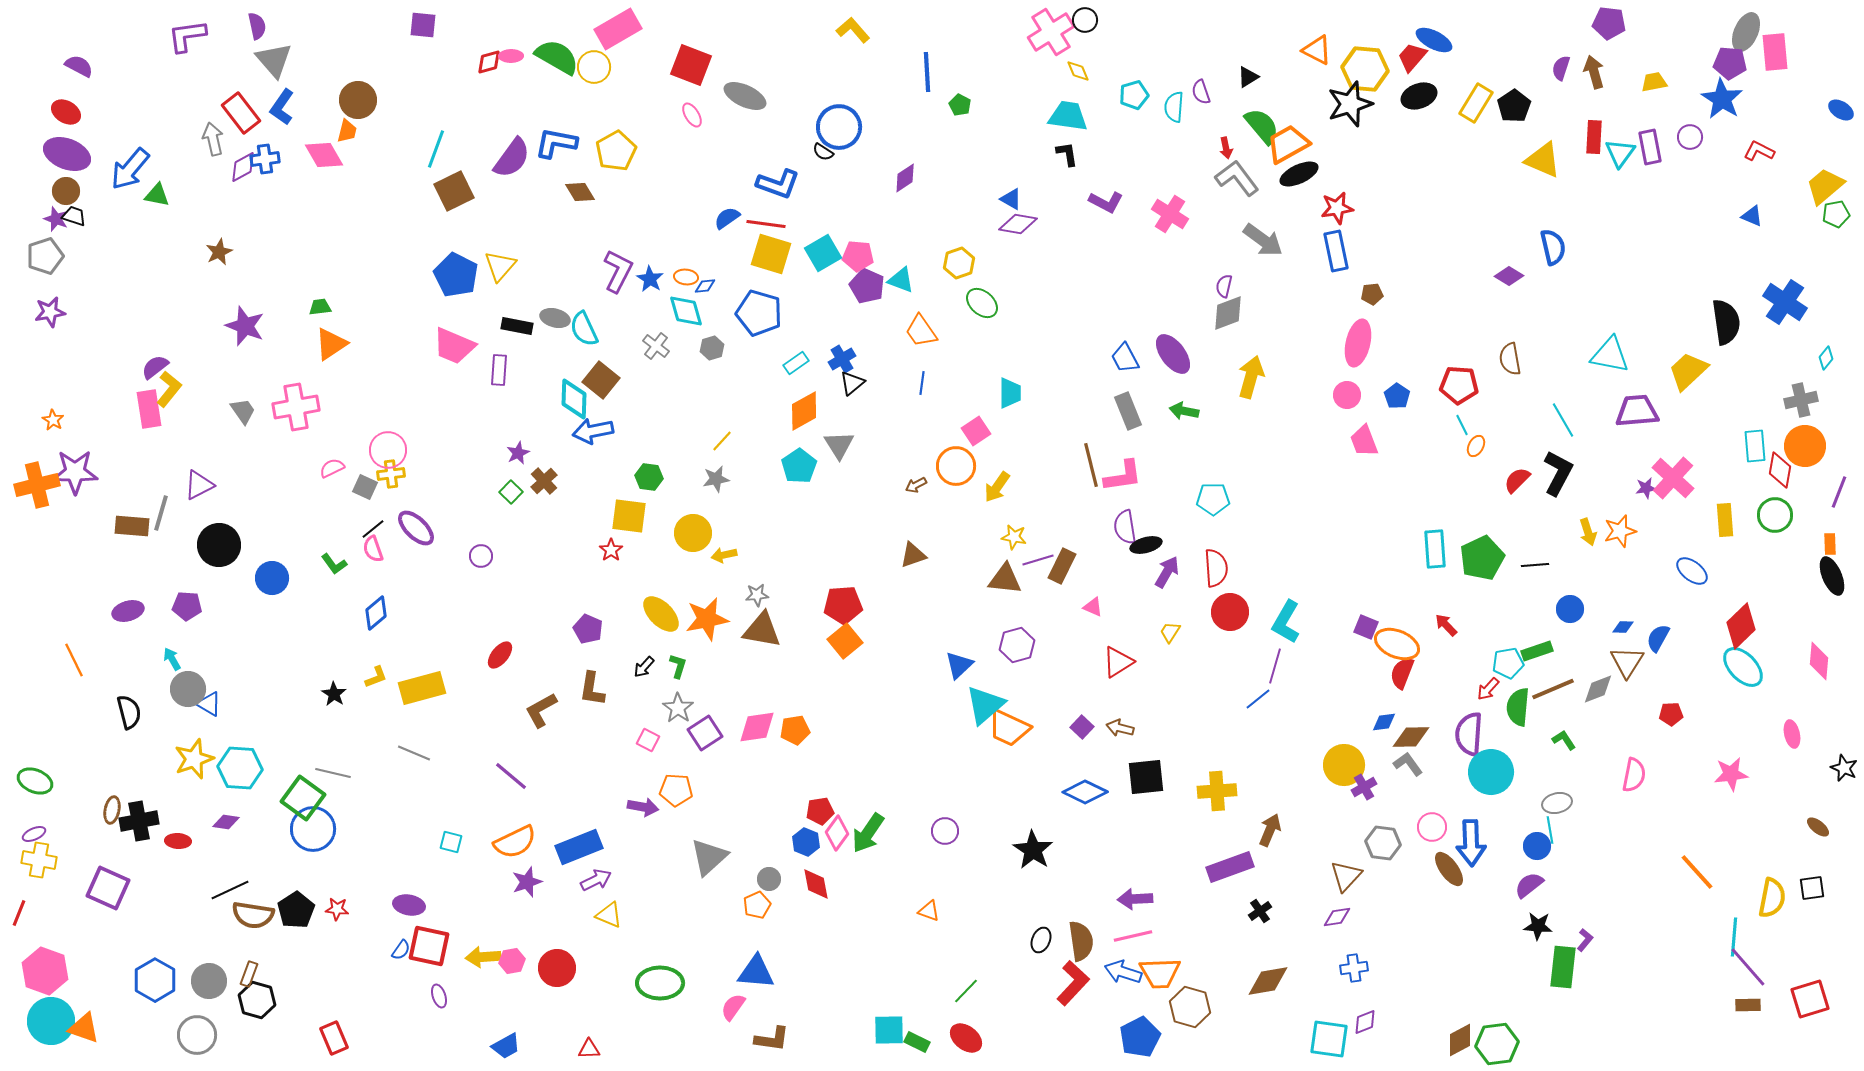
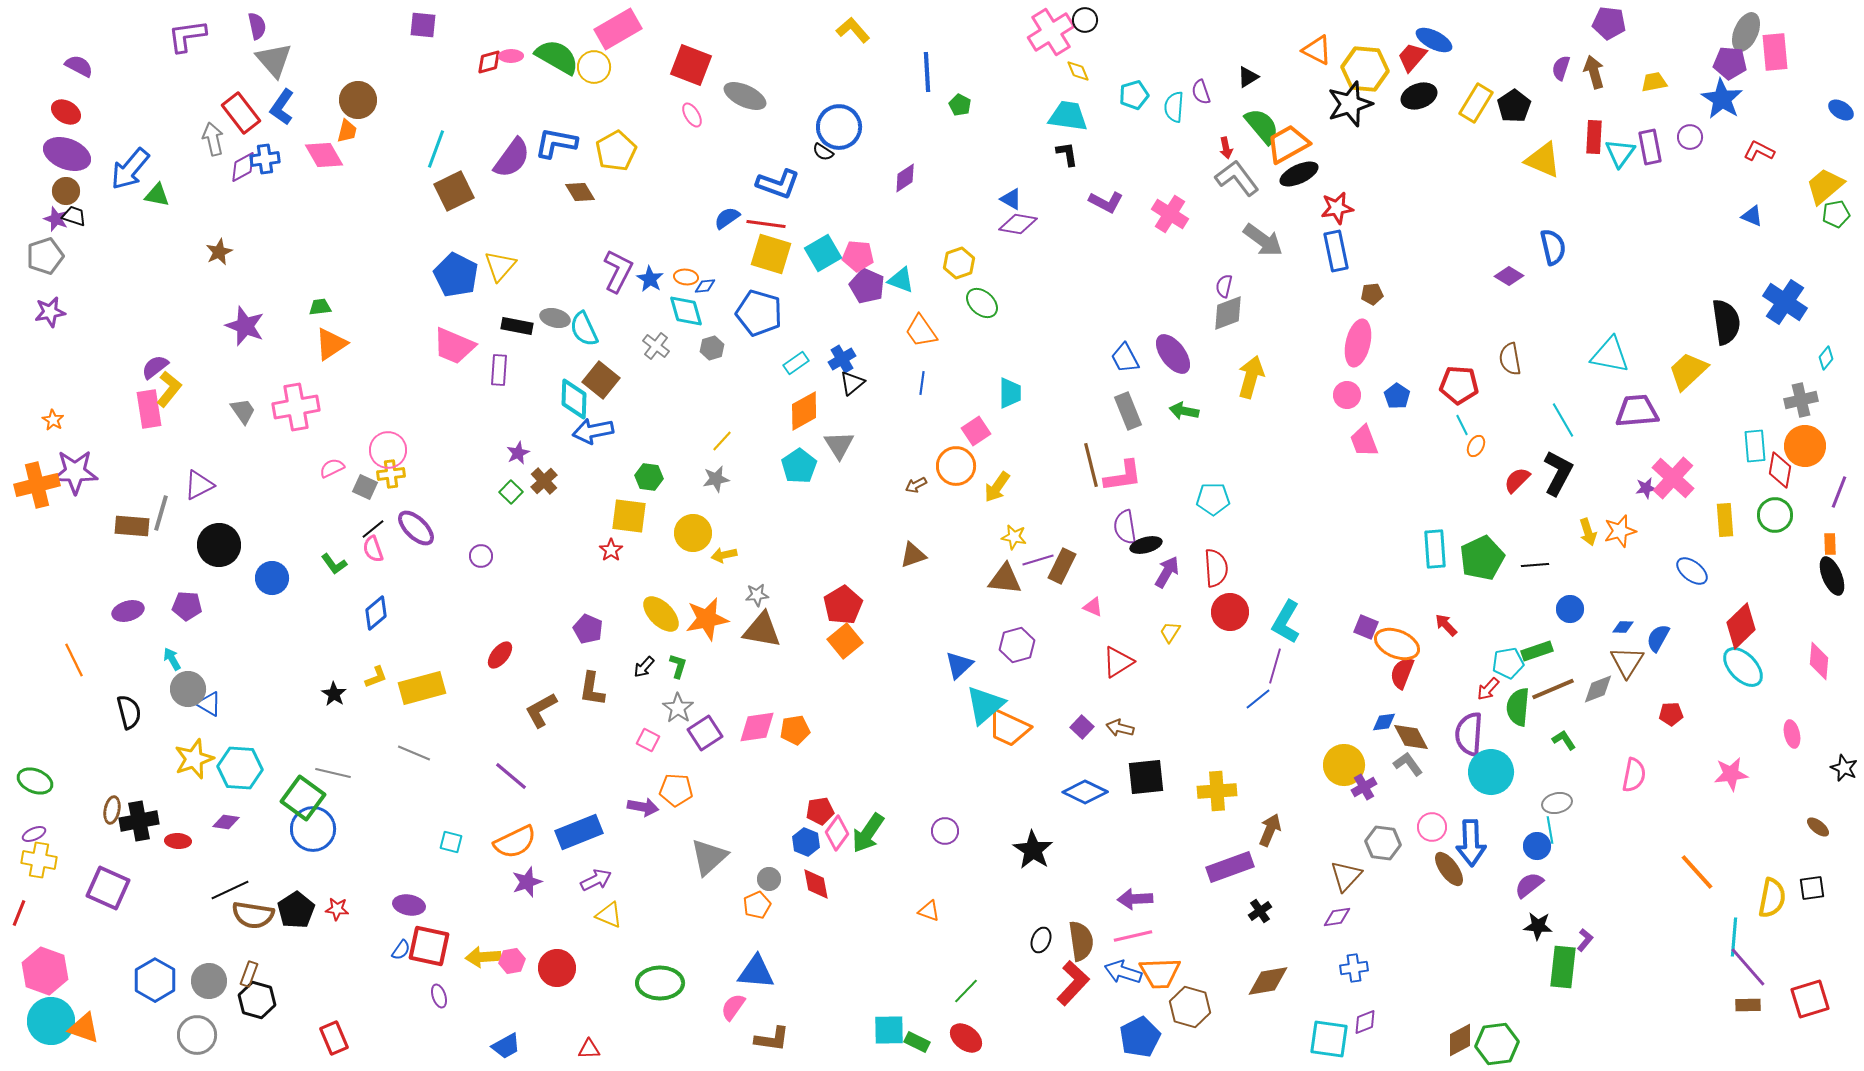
red pentagon at (843, 605): rotated 27 degrees counterclockwise
brown diamond at (1411, 737): rotated 63 degrees clockwise
blue rectangle at (579, 847): moved 15 px up
